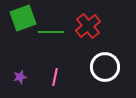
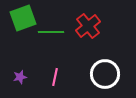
white circle: moved 7 px down
